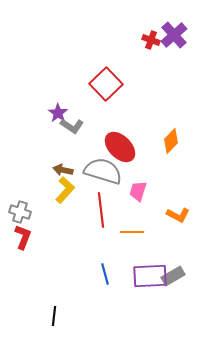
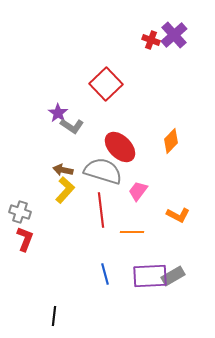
pink trapezoid: rotated 20 degrees clockwise
red L-shape: moved 2 px right, 2 px down
